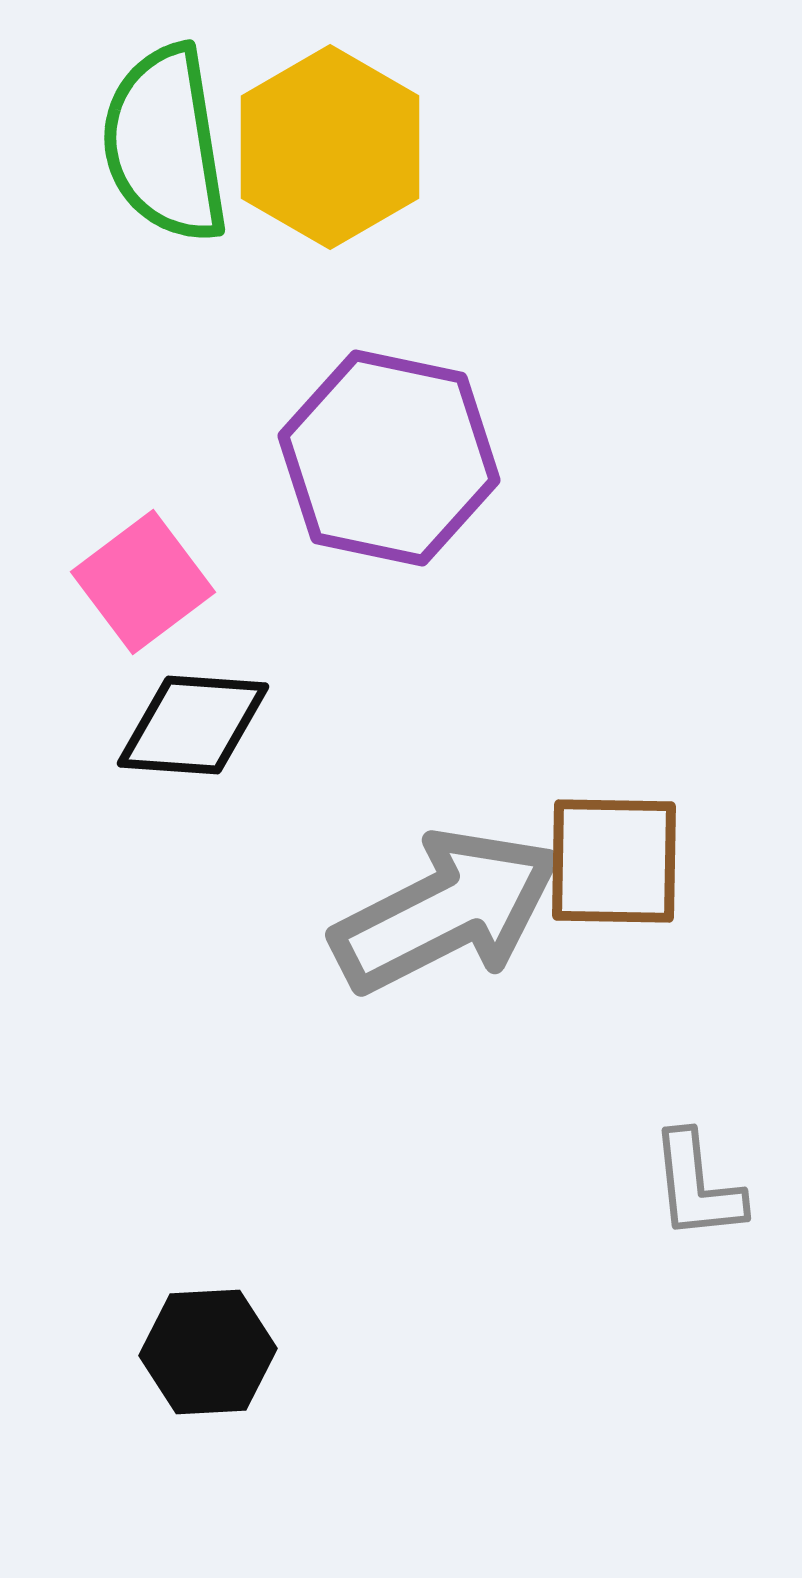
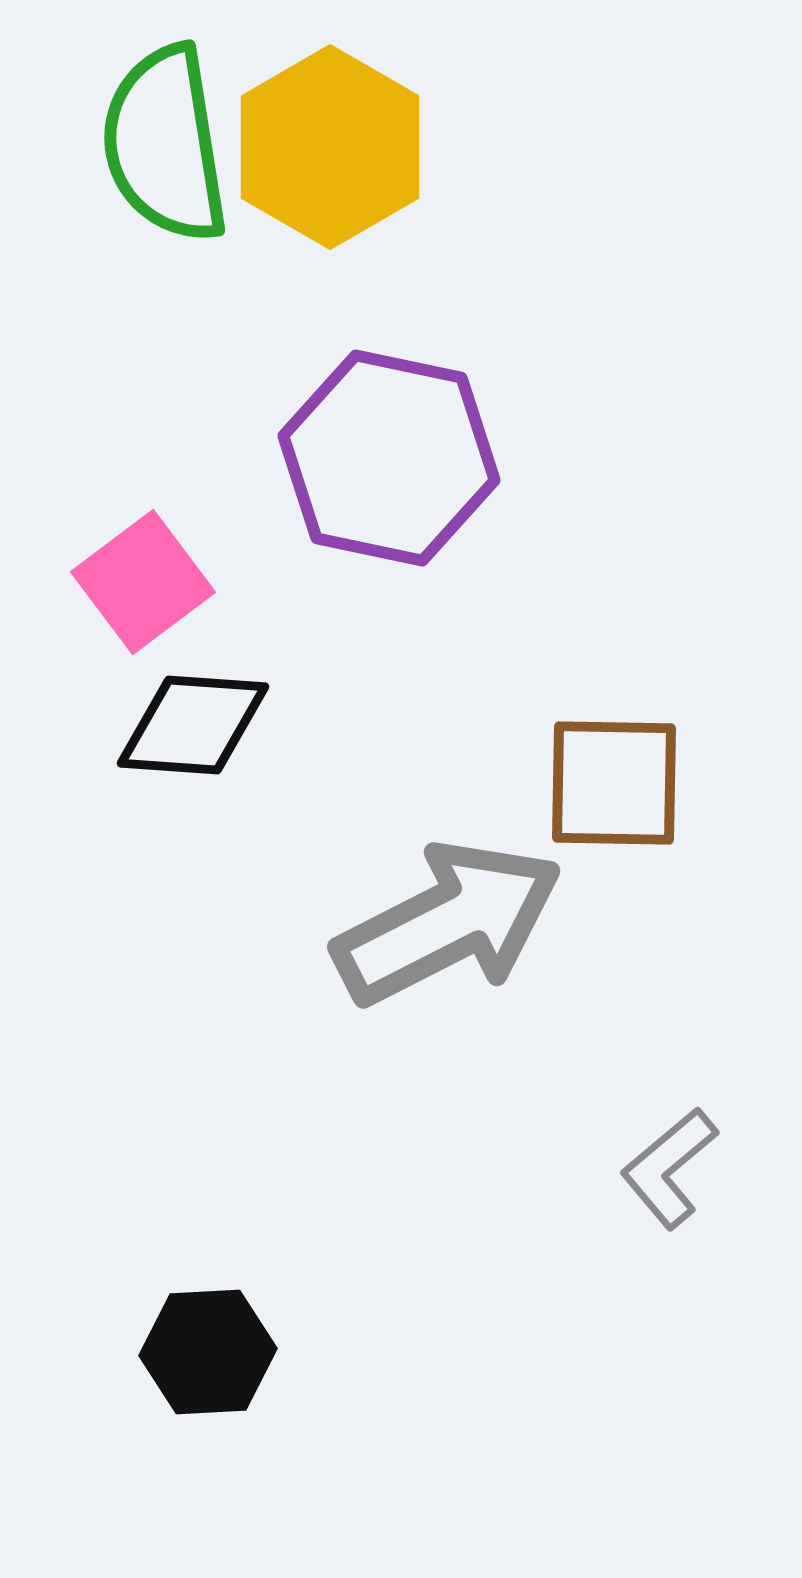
brown square: moved 78 px up
gray arrow: moved 2 px right, 12 px down
gray L-shape: moved 28 px left, 18 px up; rotated 56 degrees clockwise
